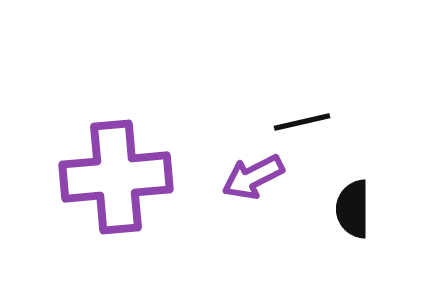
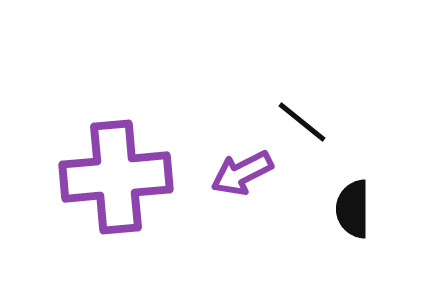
black line: rotated 52 degrees clockwise
purple arrow: moved 11 px left, 4 px up
